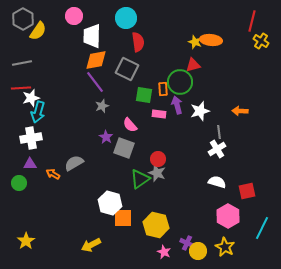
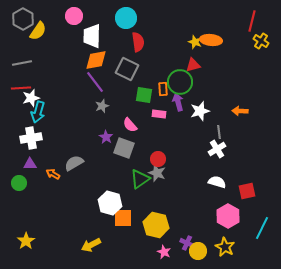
purple arrow at (177, 105): moved 1 px right, 3 px up
